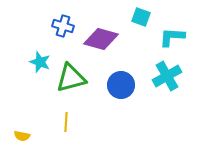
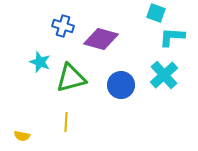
cyan square: moved 15 px right, 4 px up
cyan cross: moved 3 px left, 1 px up; rotated 12 degrees counterclockwise
